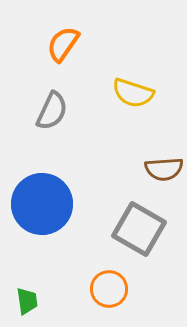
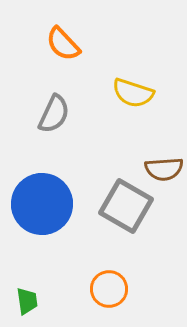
orange semicircle: rotated 78 degrees counterclockwise
gray semicircle: moved 2 px right, 3 px down
gray square: moved 13 px left, 23 px up
